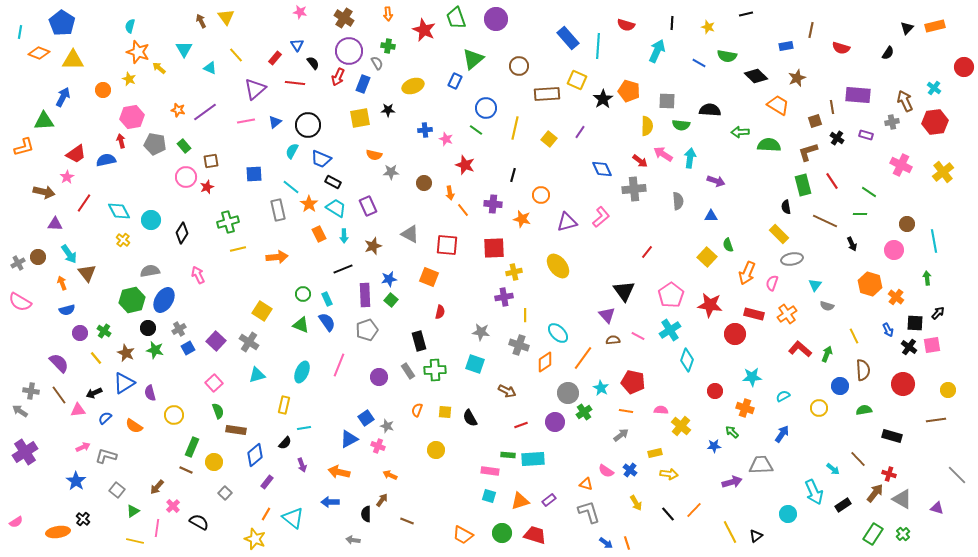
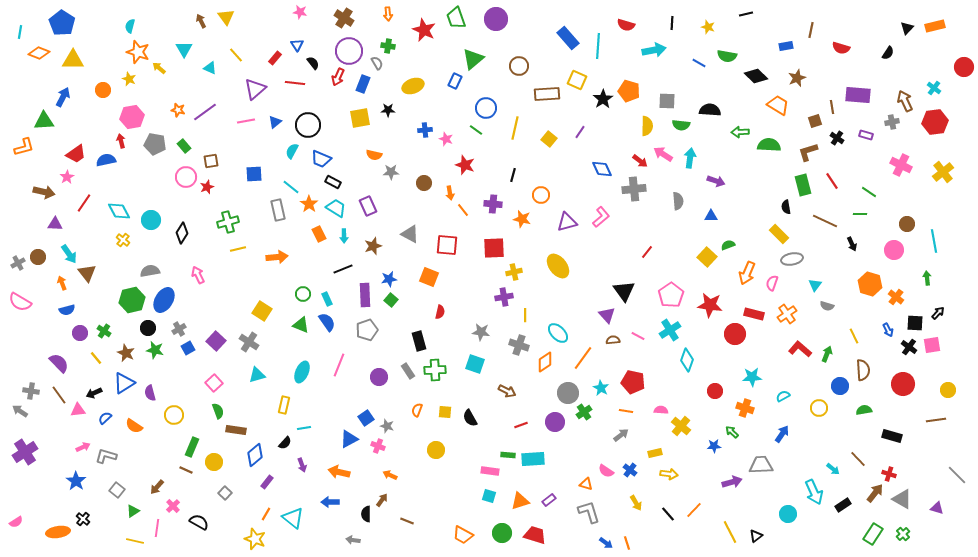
cyan arrow at (657, 51): moved 3 px left, 1 px up; rotated 55 degrees clockwise
green semicircle at (728, 245): rotated 88 degrees clockwise
